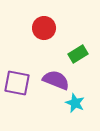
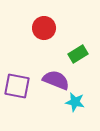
purple square: moved 3 px down
cyan star: moved 1 px up; rotated 12 degrees counterclockwise
